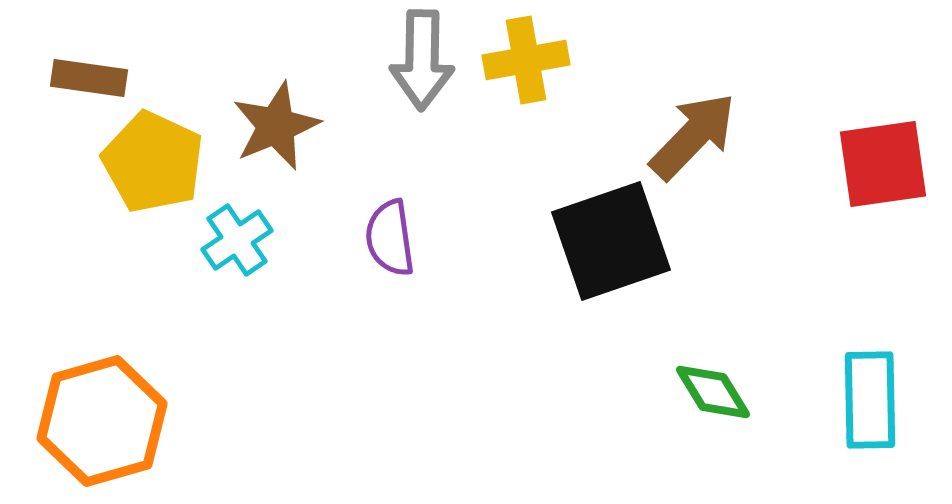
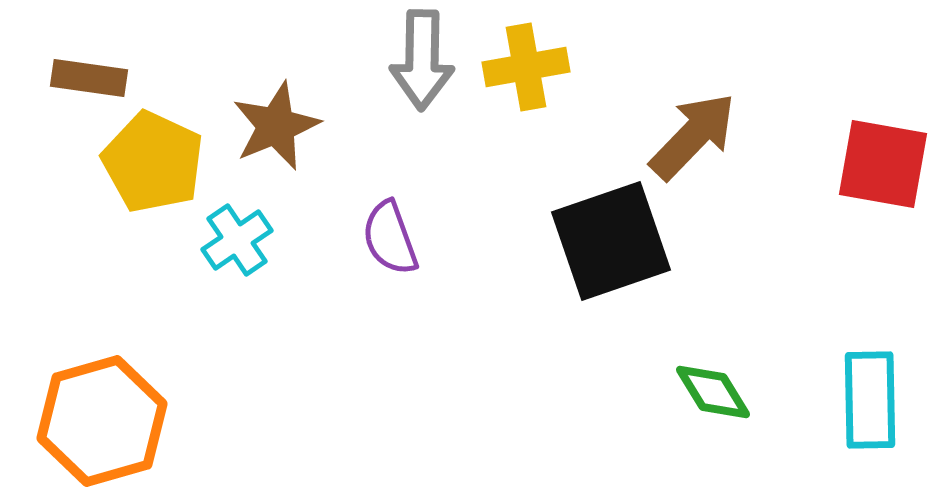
yellow cross: moved 7 px down
red square: rotated 18 degrees clockwise
purple semicircle: rotated 12 degrees counterclockwise
